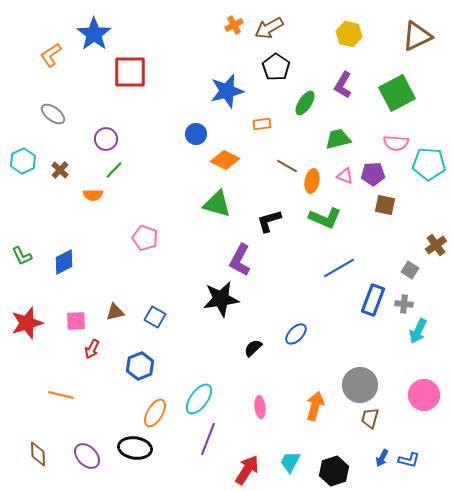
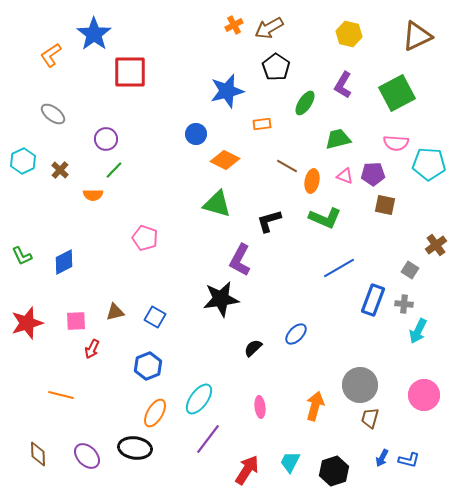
blue hexagon at (140, 366): moved 8 px right
purple line at (208, 439): rotated 16 degrees clockwise
